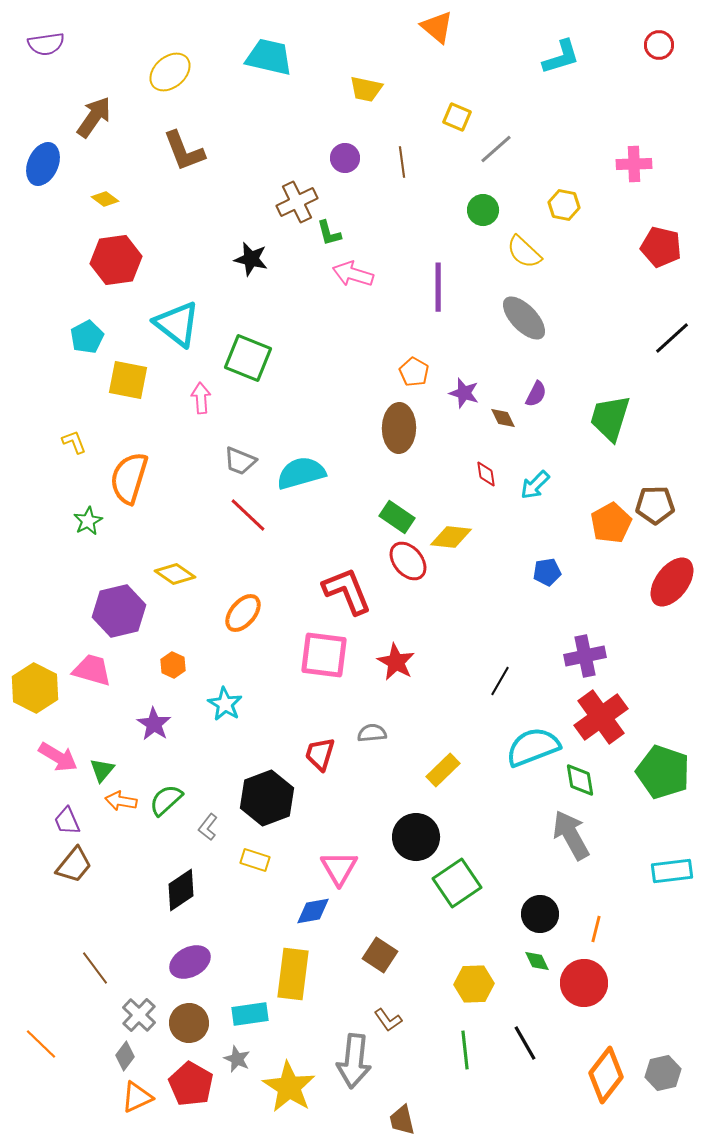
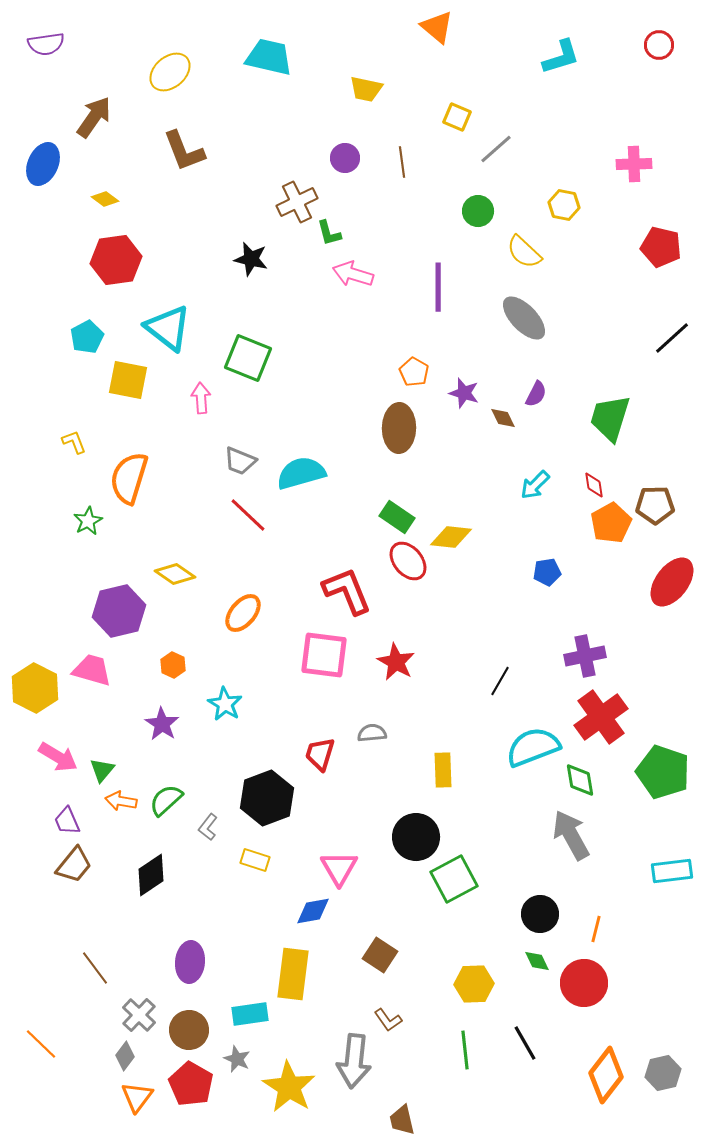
green circle at (483, 210): moved 5 px left, 1 px down
cyan triangle at (177, 324): moved 9 px left, 4 px down
red diamond at (486, 474): moved 108 px right, 11 px down
purple star at (154, 724): moved 8 px right
yellow rectangle at (443, 770): rotated 48 degrees counterclockwise
green square at (457, 883): moved 3 px left, 4 px up; rotated 6 degrees clockwise
black diamond at (181, 890): moved 30 px left, 15 px up
purple ellipse at (190, 962): rotated 57 degrees counterclockwise
brown circle at (189, 1023): moved 7 px down
orange triangle at (137, 1097): rotated 28 degrees counterclockwise
